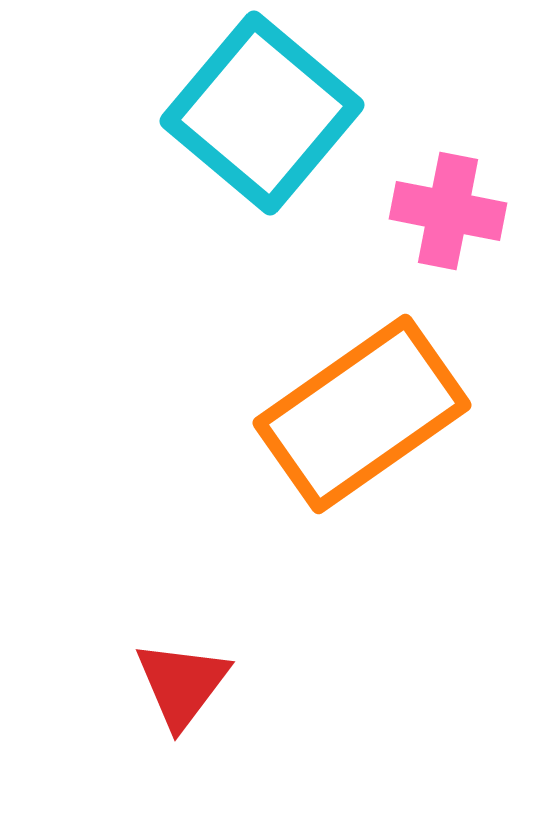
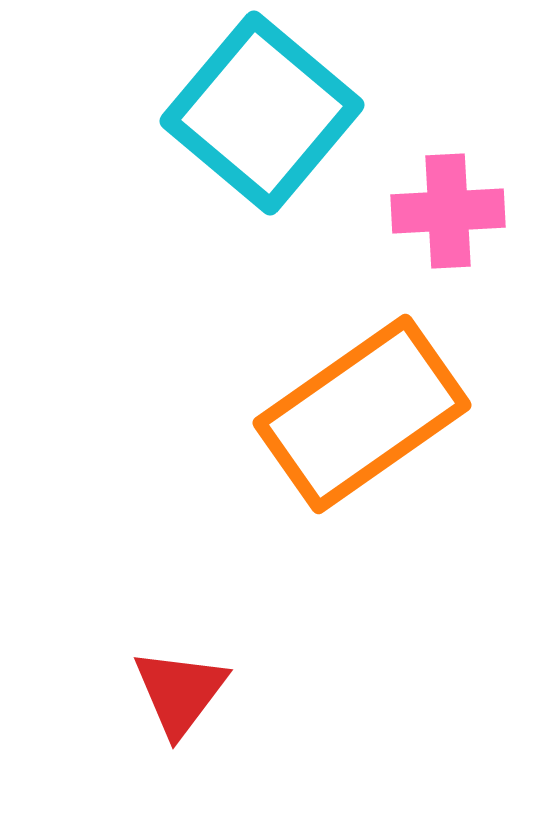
pink cross: rotated 14 degrees counterclockwise
red triangle: moved 2 px left, 8 px down
